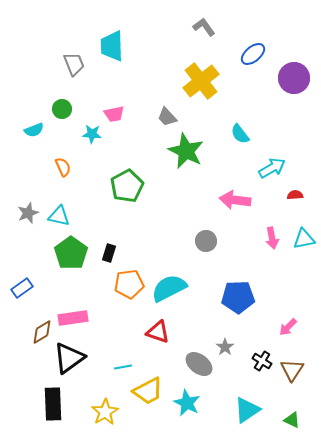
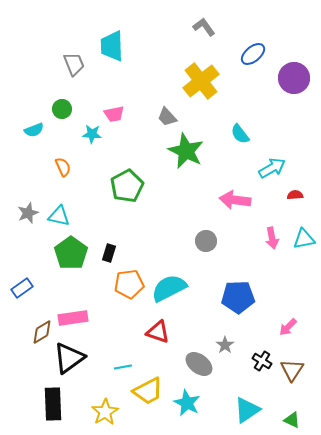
gray star at (225, 347): moved 2 px up
